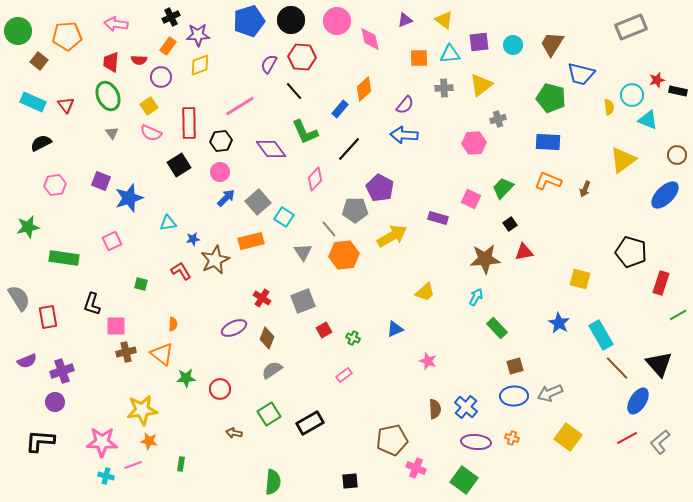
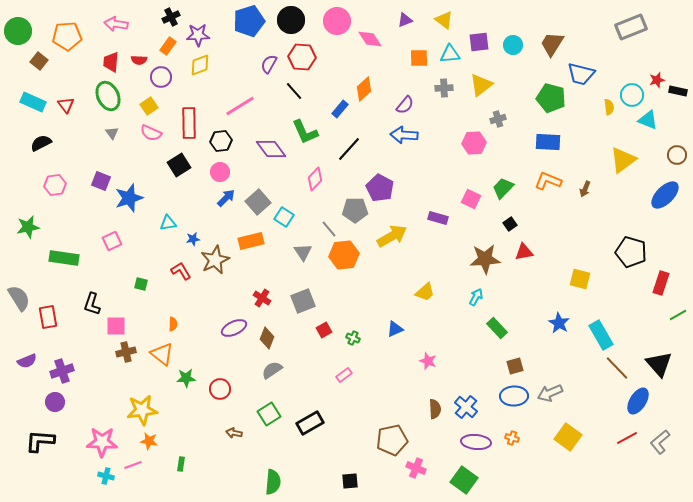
pink diamond at (370, 39): rotated 20 degrees counterclockwise
